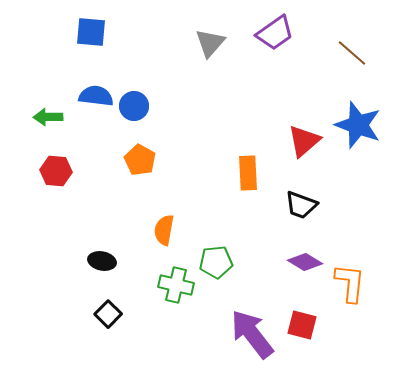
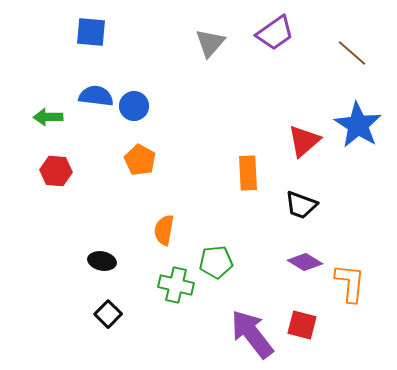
blue star: rotated 12 degrees clockwise
